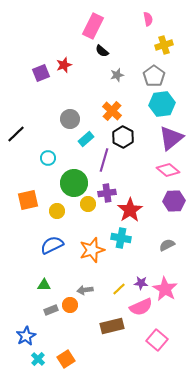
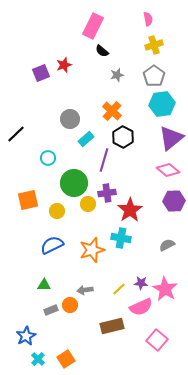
yellow cross at (164, 45): moved 10 px left
